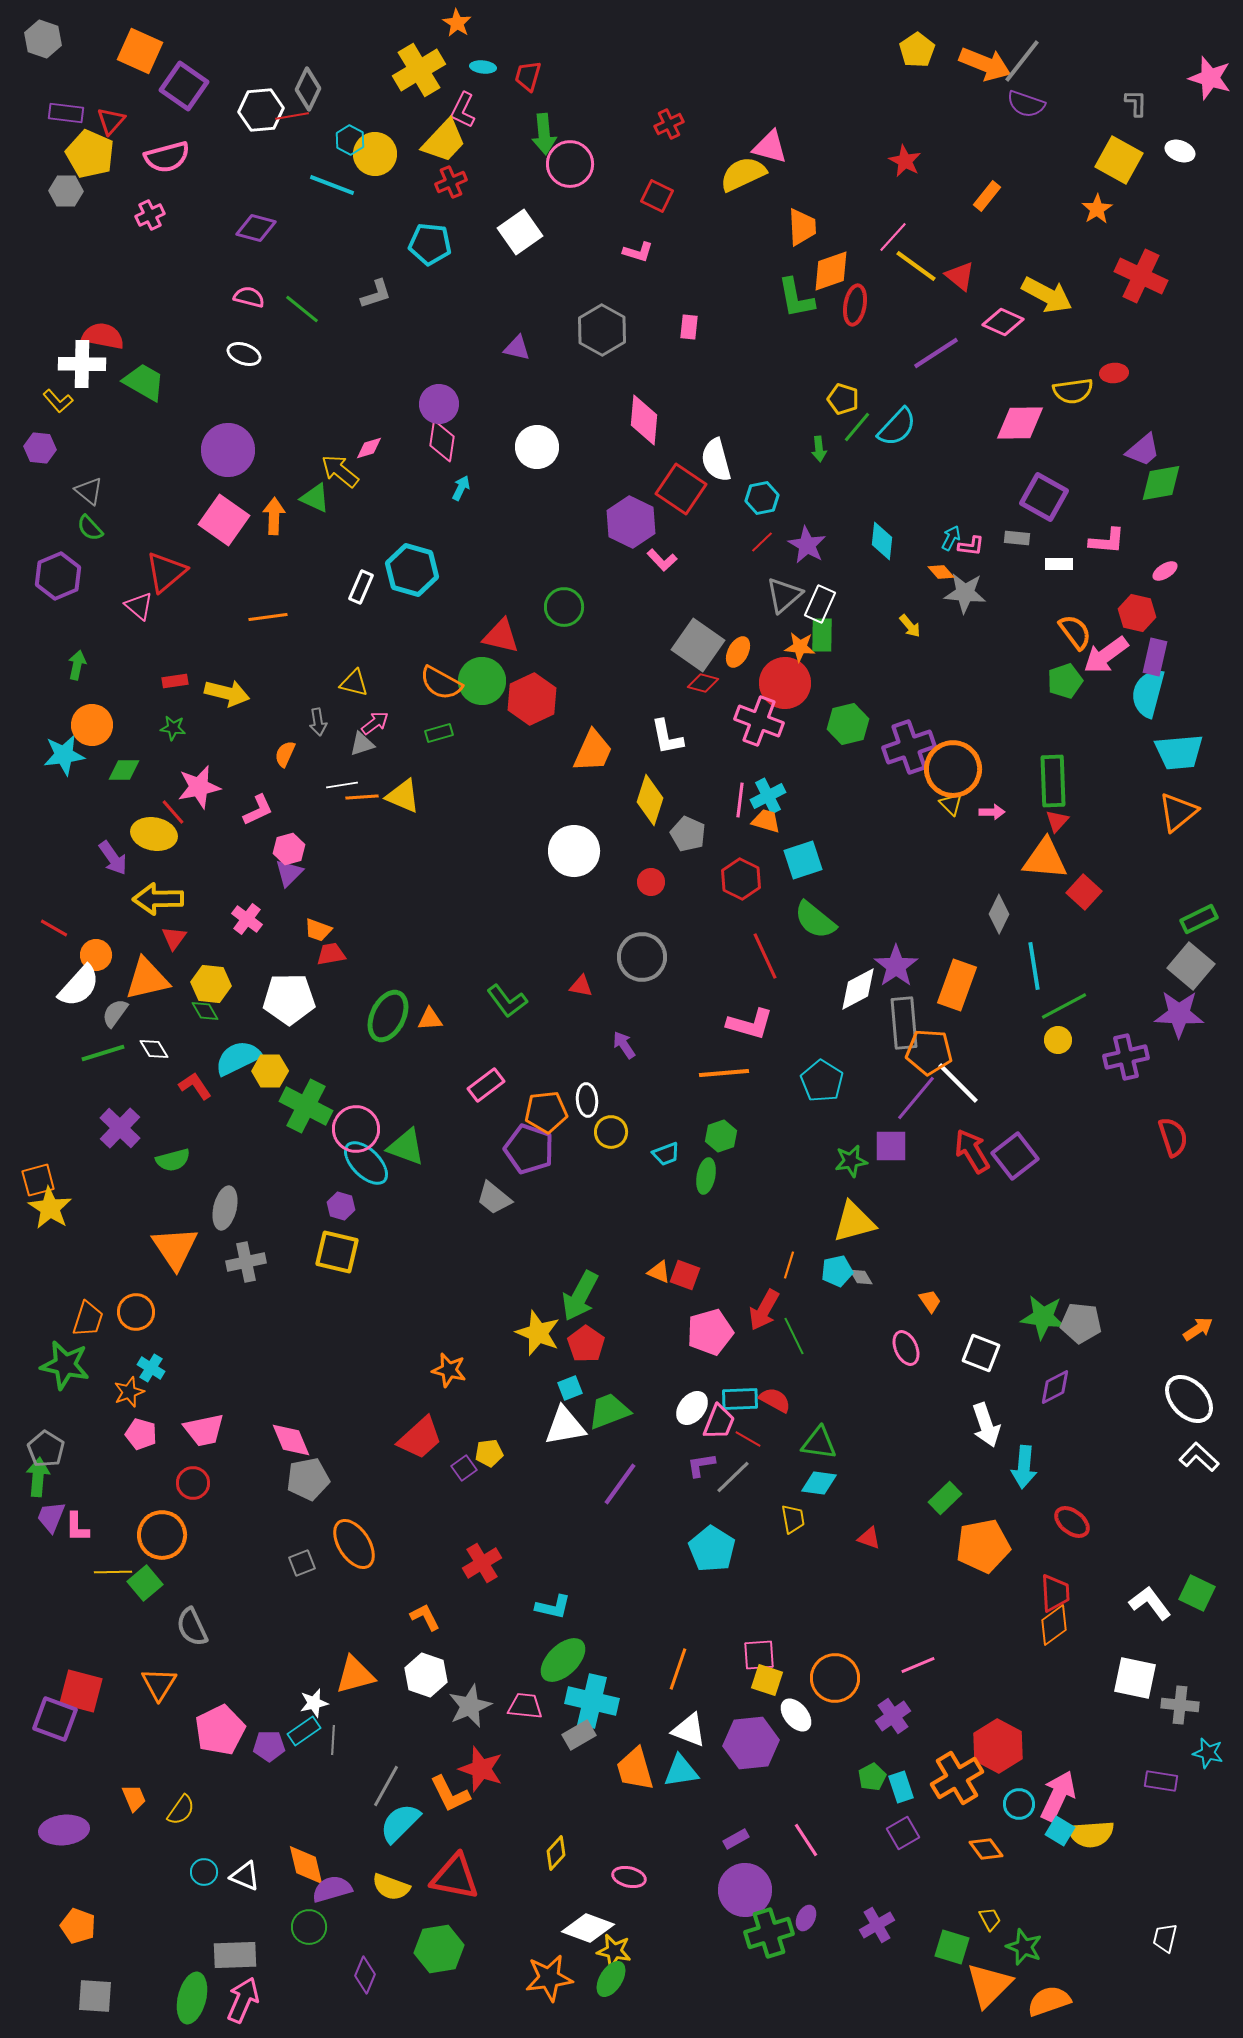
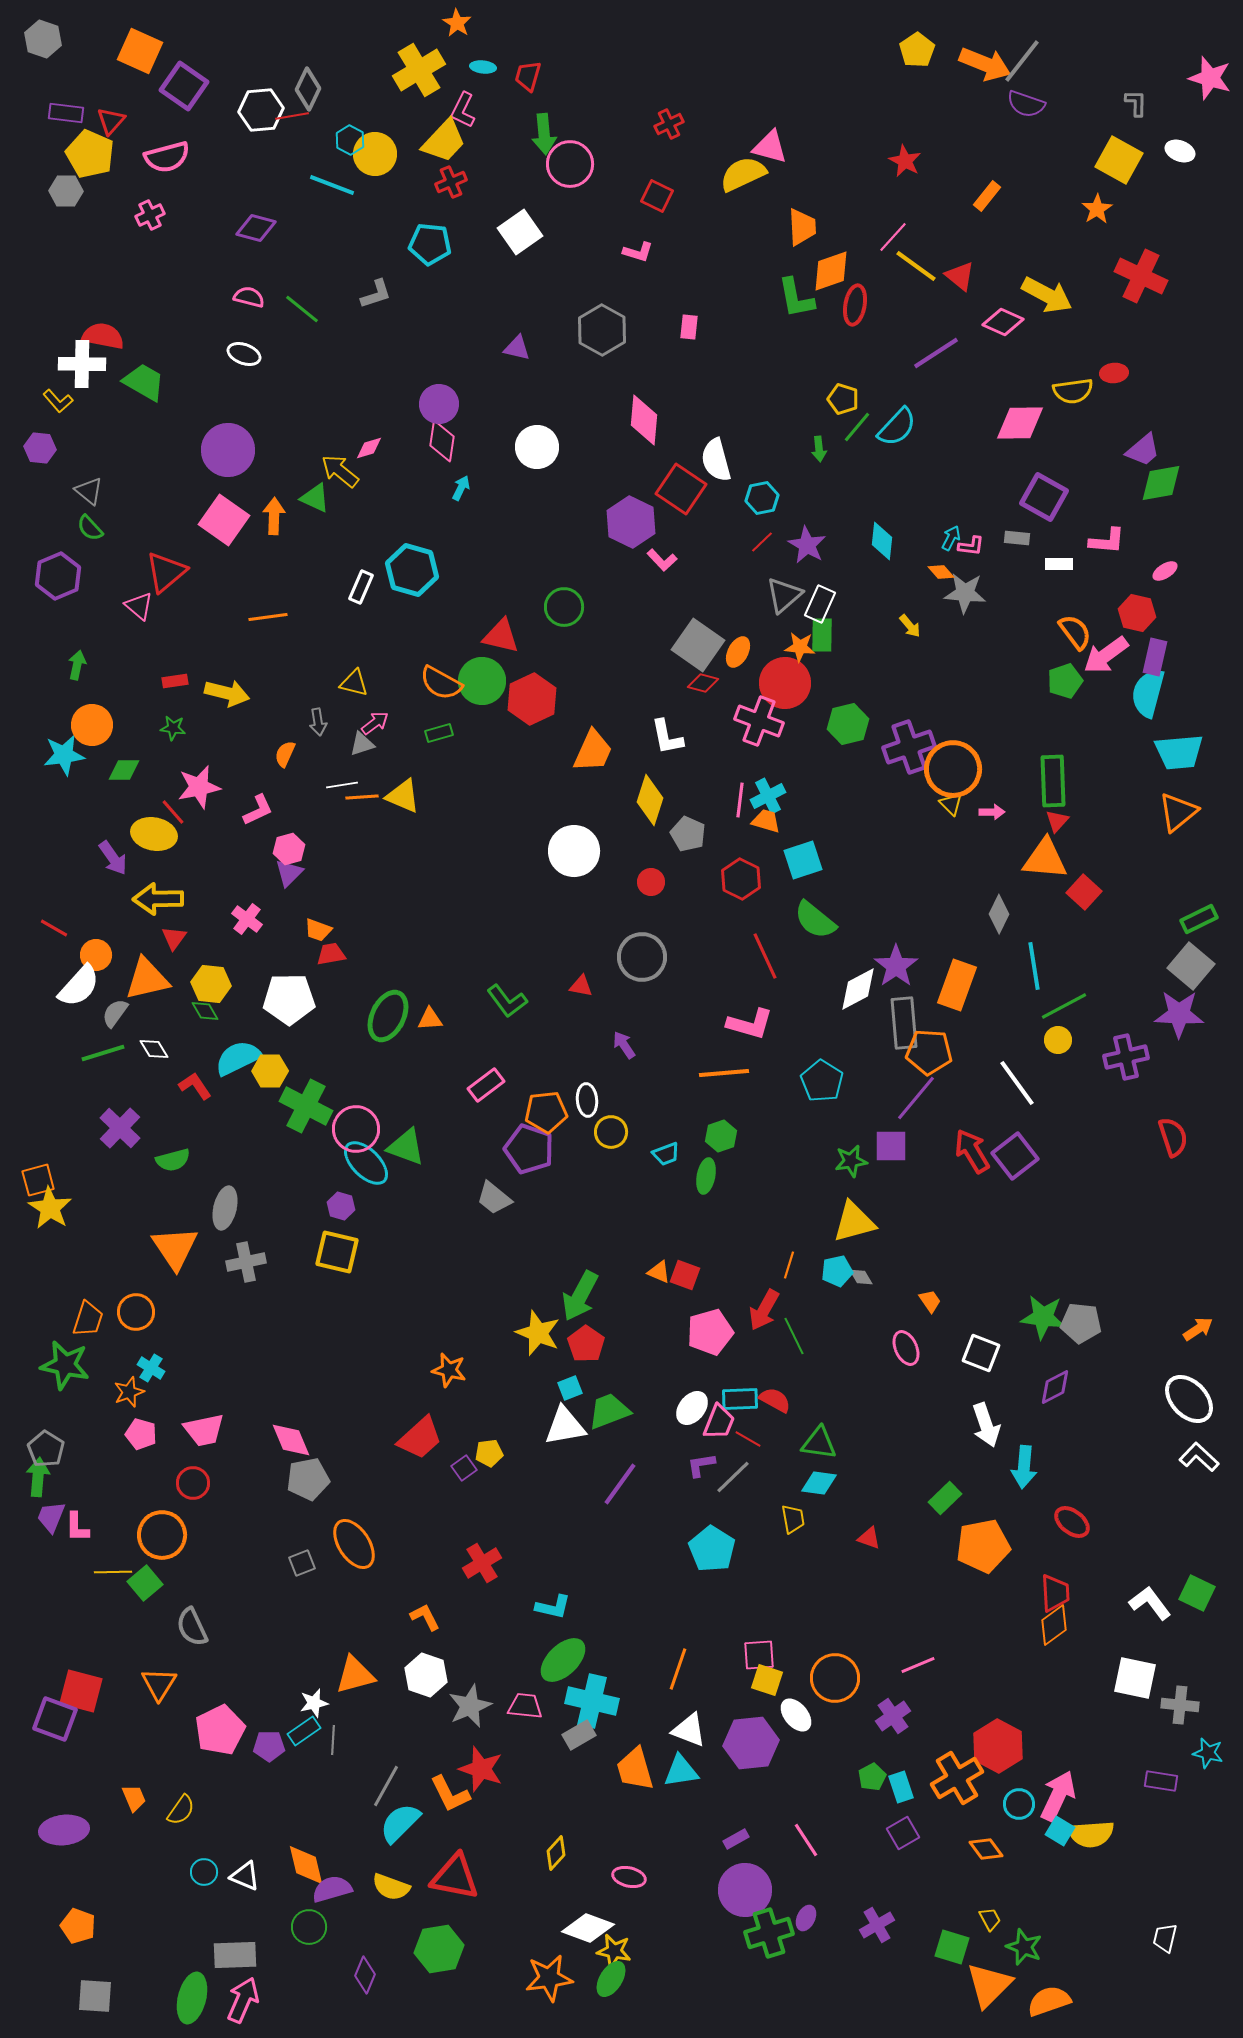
white line at (958, 1083): moved 59 px right; rotated 9 degrees clockwise
